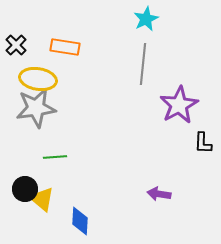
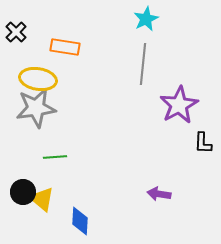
black cross: moved 13 px up
black circle: moved 2 px left, 3 px down
